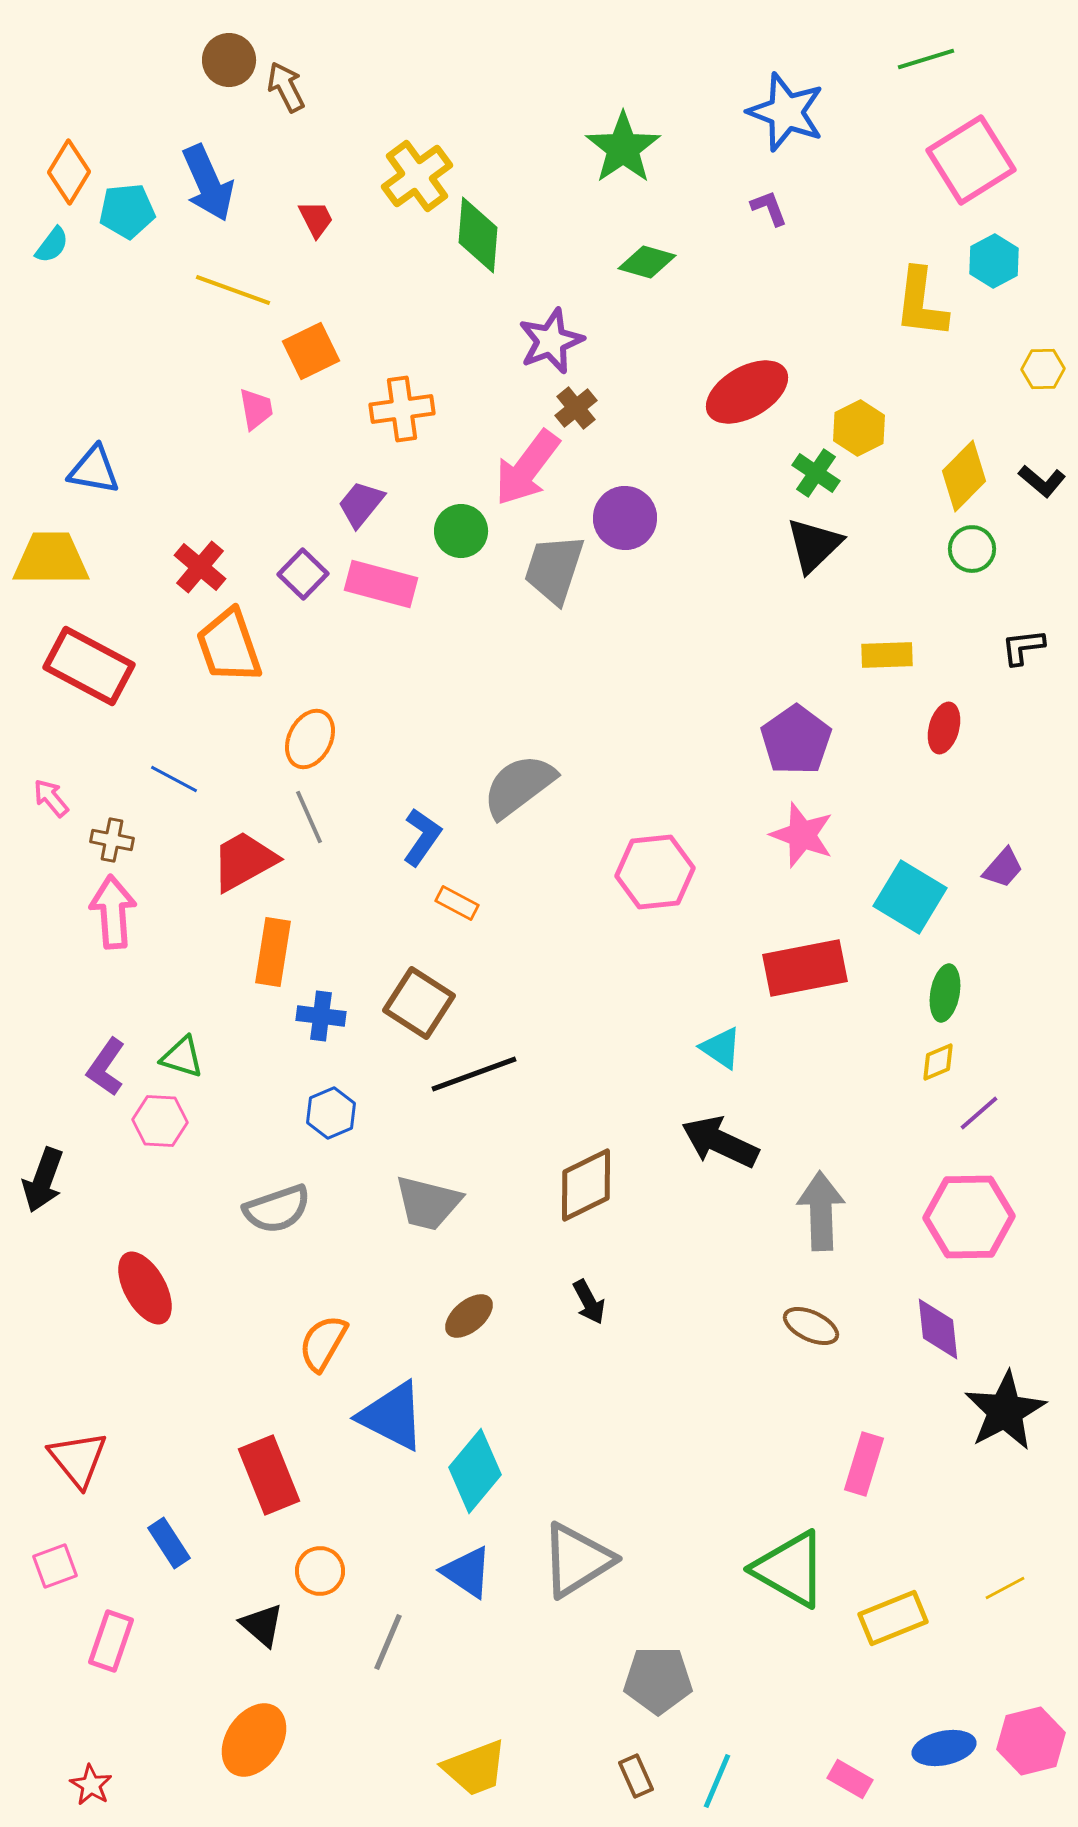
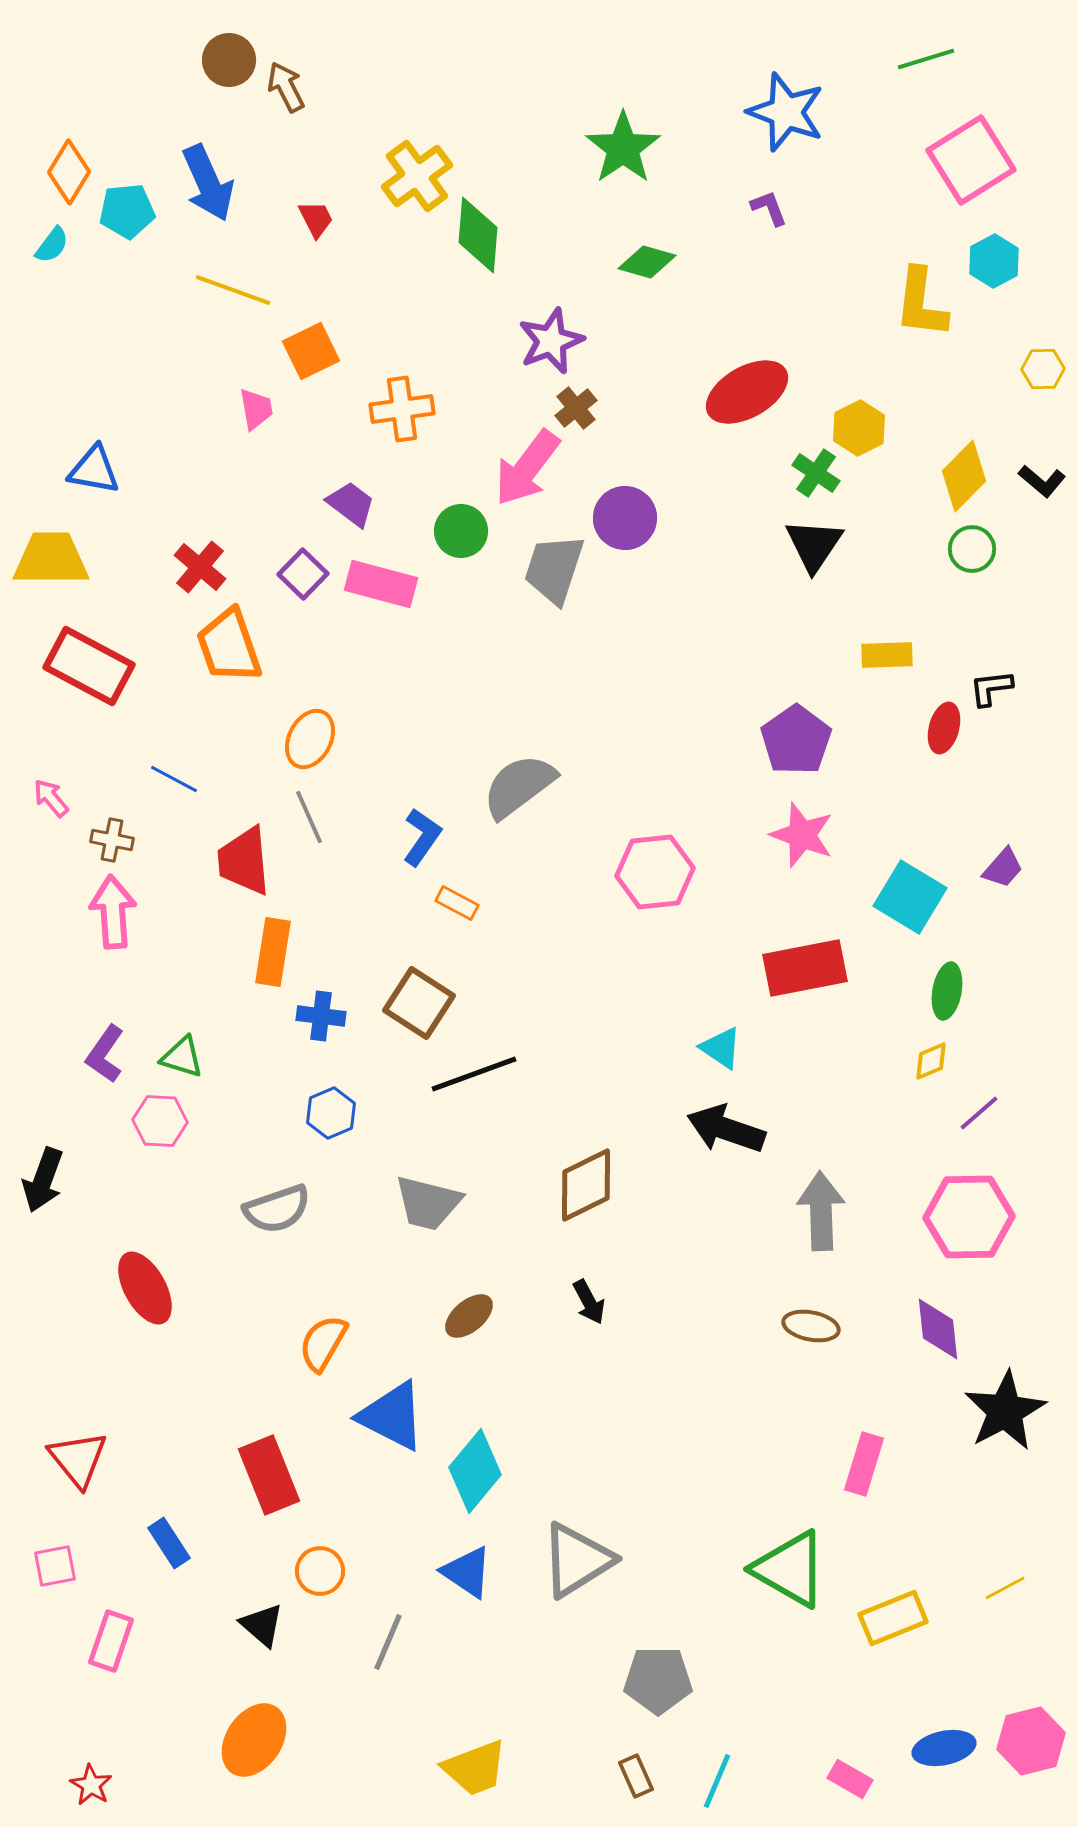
purple trapezoid at (361, 504): moved 10 px left; rotated 88 degrees clockwise
black triangle at (814, 545): rotated 12 degrees counterclockwise
black L-shape at (1023, 647): moved 32 px left, 41 px down
red trapezoid at (244, 861): rotated 66 degrees counterclockwise
green ellipse at (945, 993): moved 2 px right, 2 px up
yellow diamond at (938, 1062): moved 7 px left, 1 px up
purple L-shape at (106, 1067): moved 1 px left, 13 px up
black arrow at (720, 1142): moved 6 px right, 13 px up; rotated 6 degrees counterclockwise
brown ellipse at (811, 1326): rotated 14 degrees counterclockwise
pink square at (55, 1566): rotated 9 degrees clockwise
